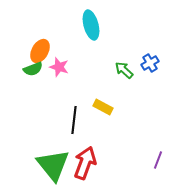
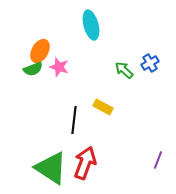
green triangle: moved 2 px left, 3 px down; rotated 18 degrees counterclockwise
